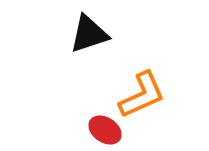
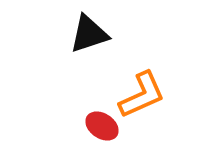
red ellipse: moved 3 px left, 4 px up
